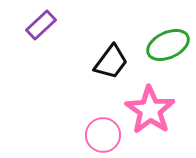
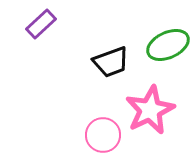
purple rectangle: moved 1 px up
black trapezoid: rotated 33 degrees clockwise
pink star: rotated 12 degrees clockwise
